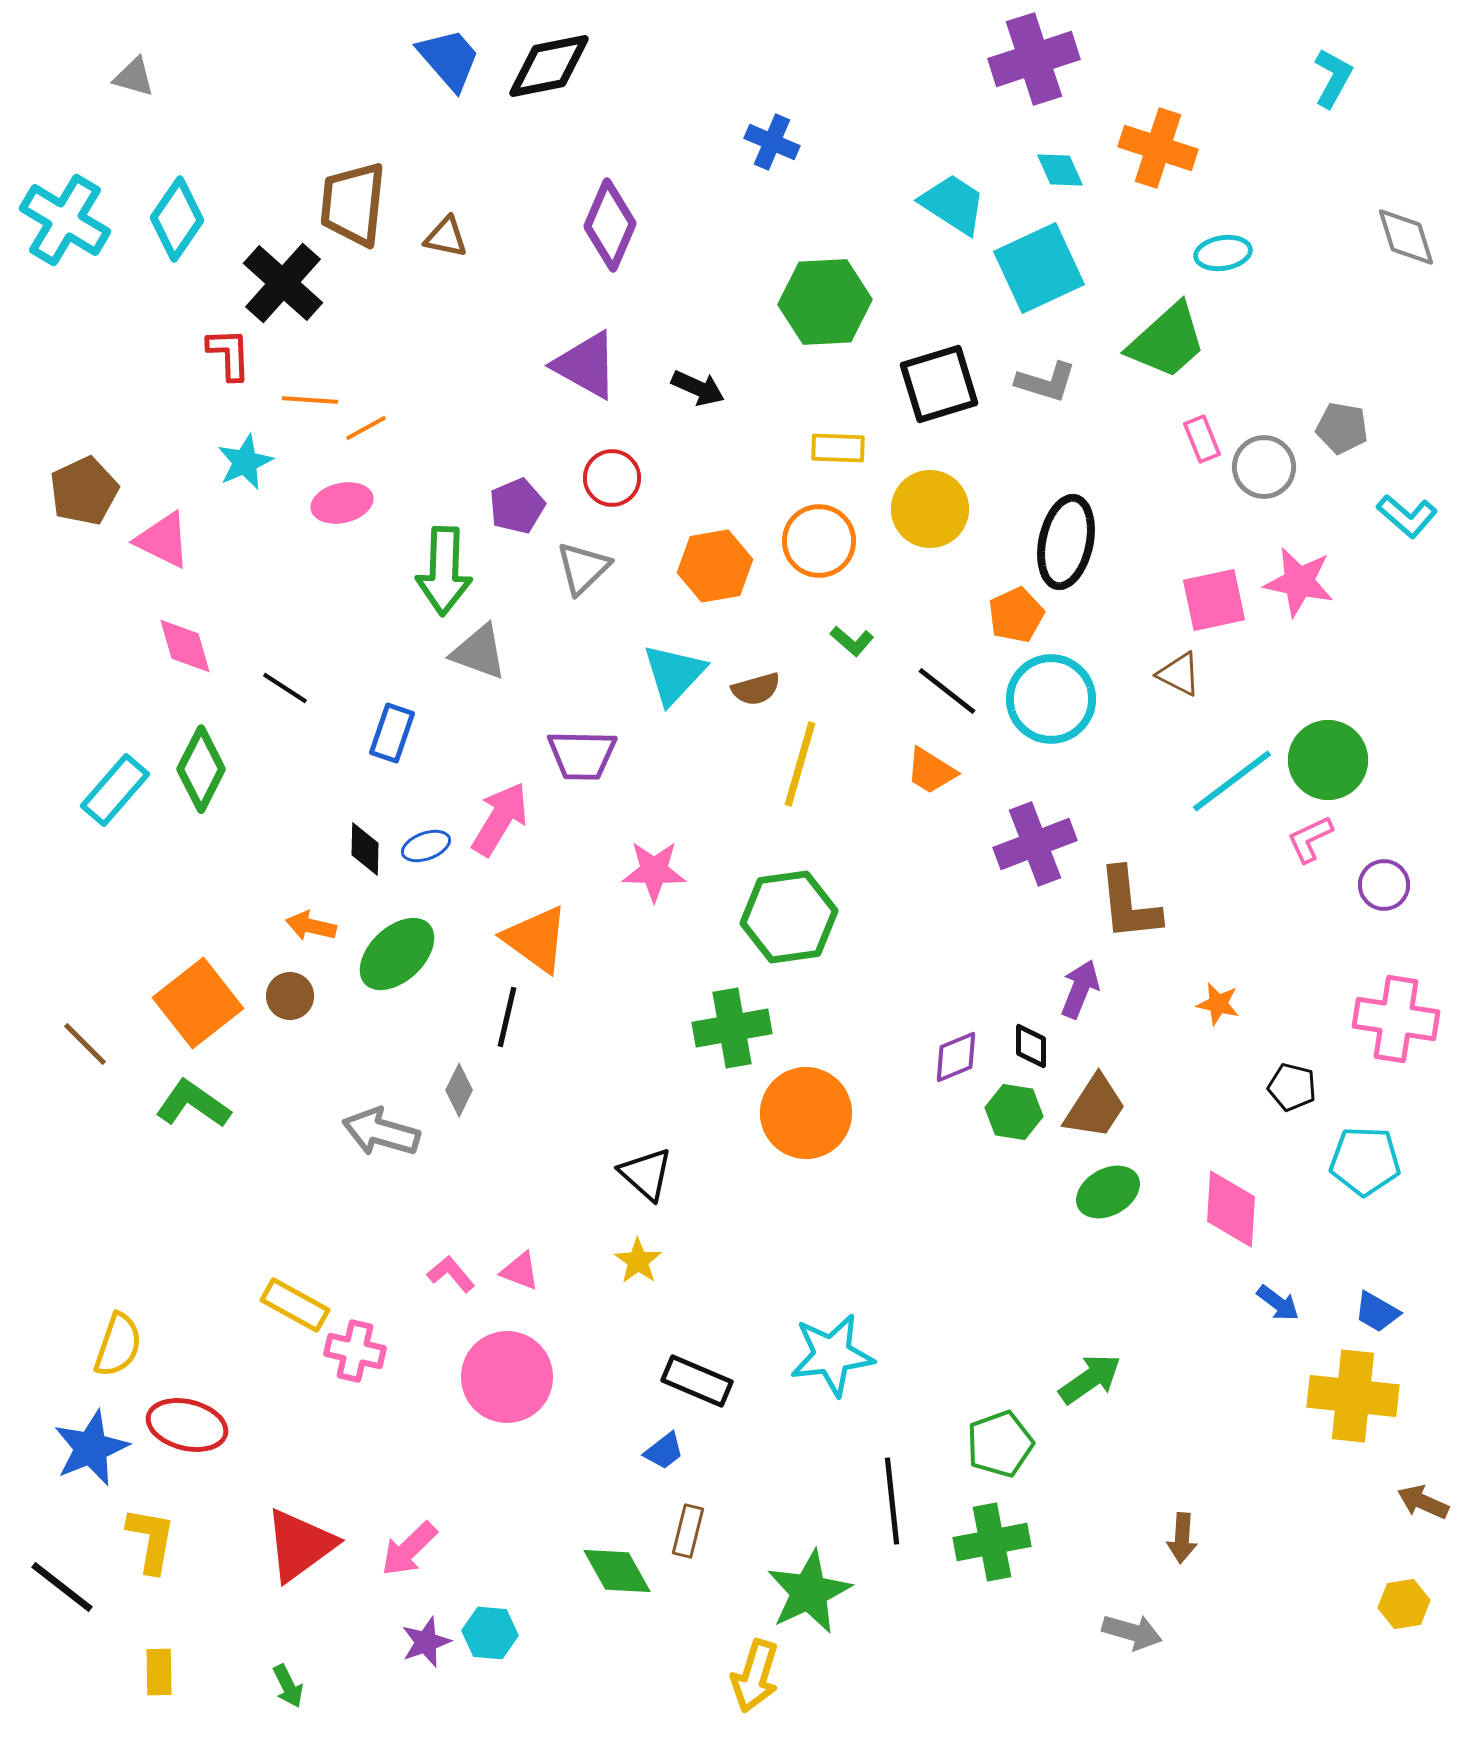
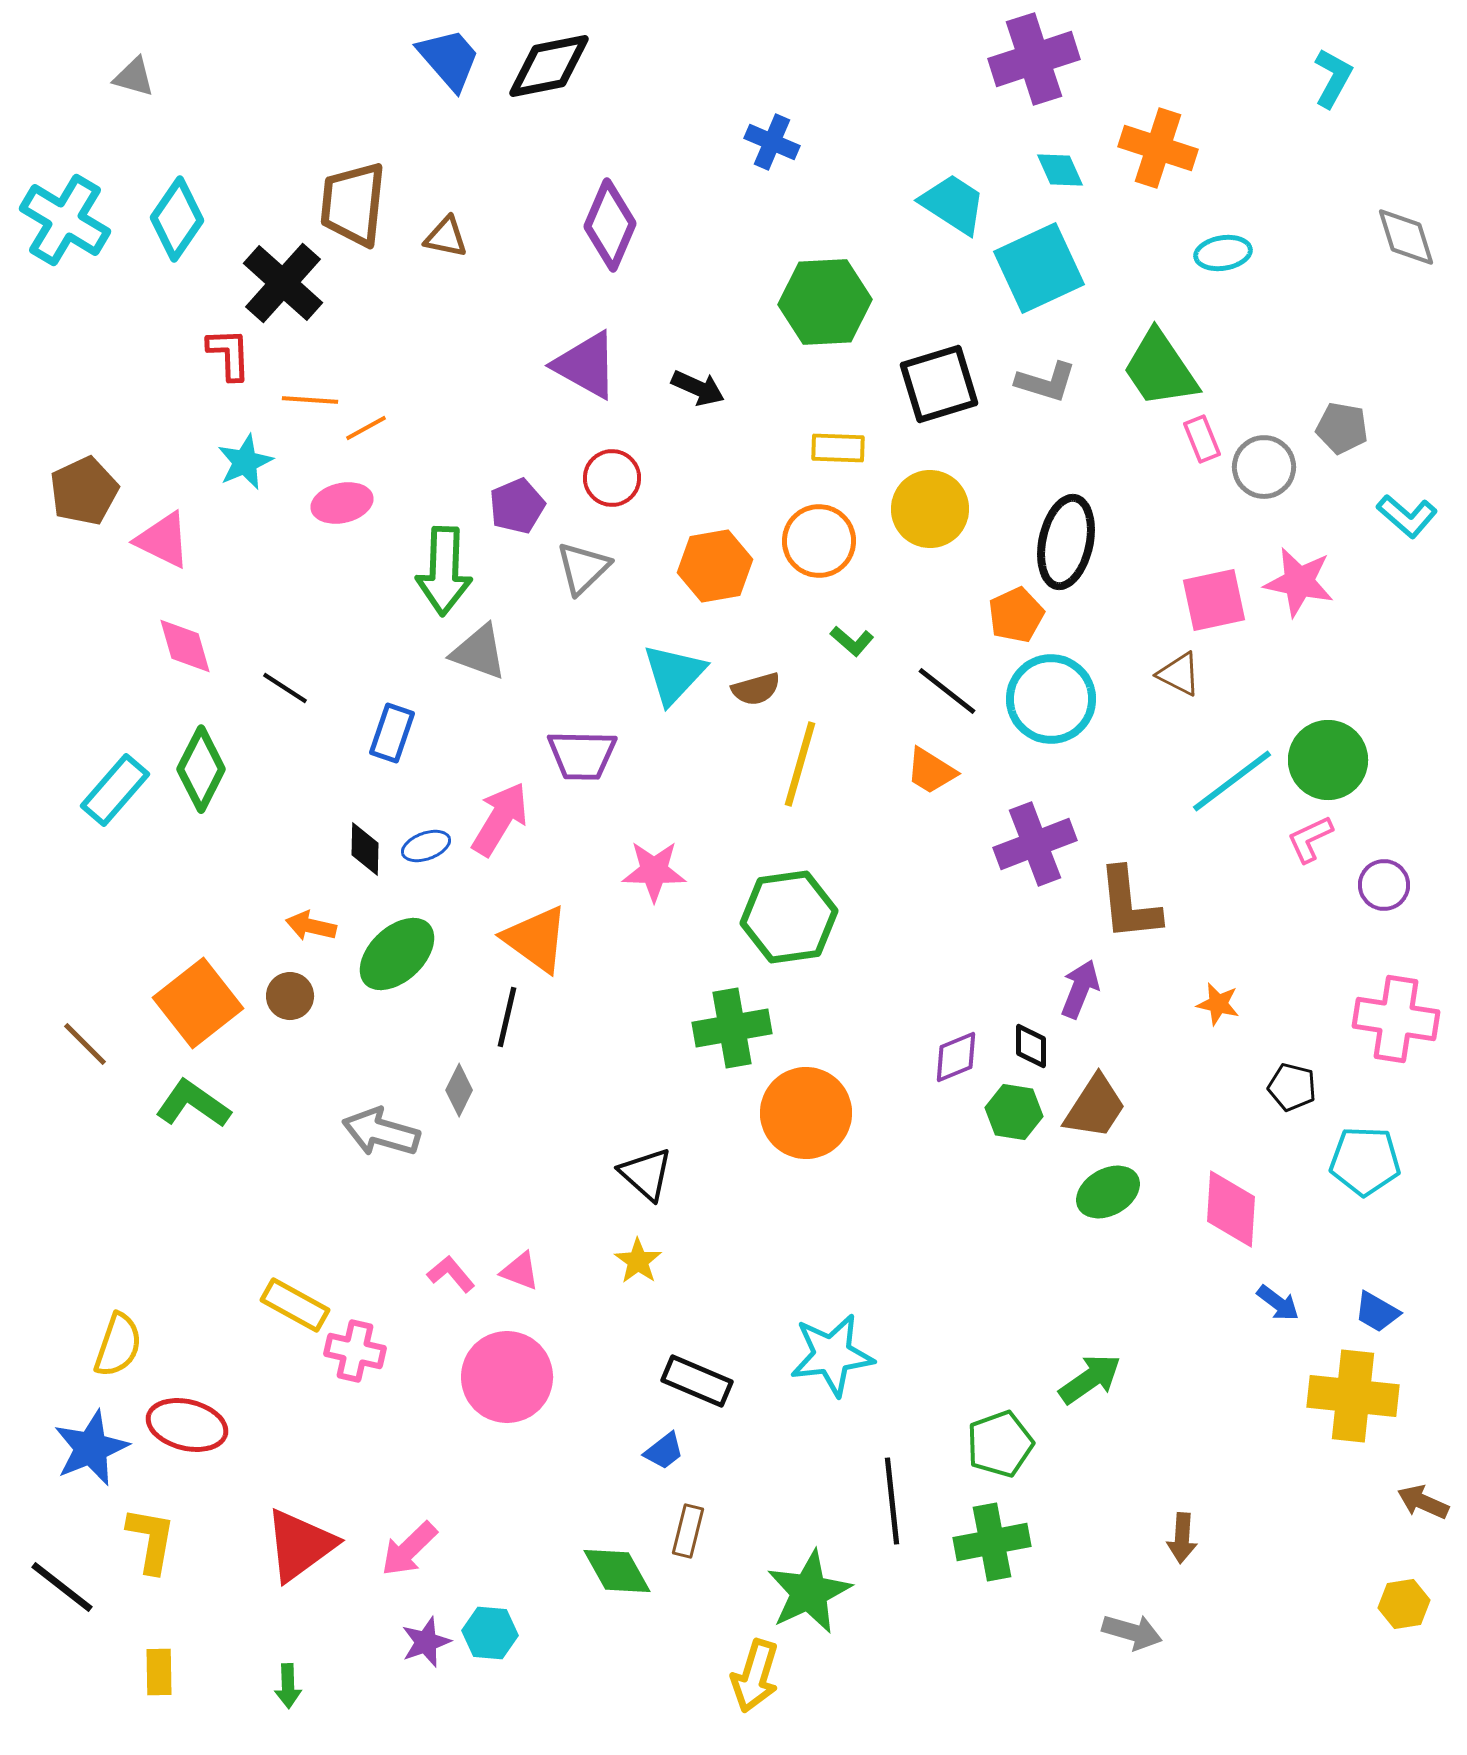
green trapezoid at (1167, 341): moved 7 px left, 28 px down; rotated 98 degrees clockwise
green arrow at (288, 1686): rotated 24 degrees clockwise
